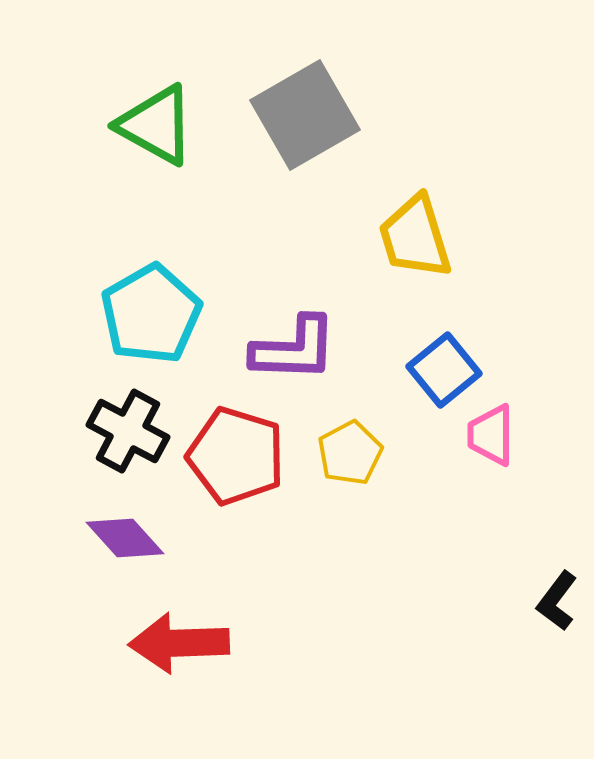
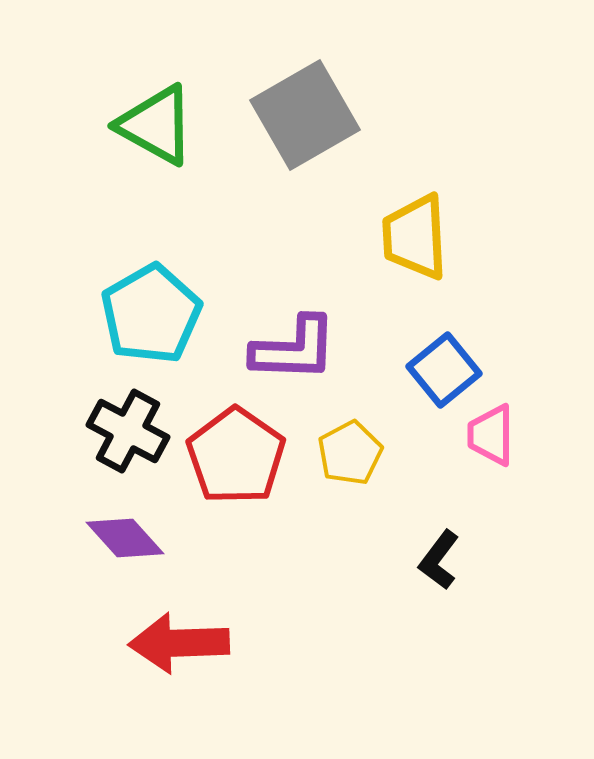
yellow trapezoid: rotated 14 degrees clockwise
red pentagon: rotated 18 degrees clockwise
black L-shape: moved 118 px left, 41 px up
